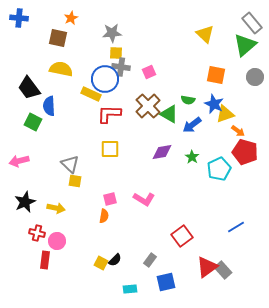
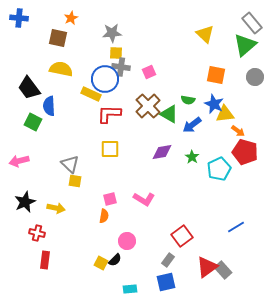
yellow triangle at (225, 114): rotated 12 degrees clockwise
pink circle at (57, 241): moved 70 px right
gray rectangle at (150, 260): moved 18 px right
